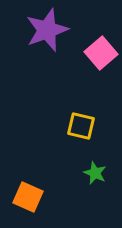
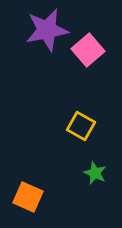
purple star: rotated 9 degrees clockwise
pink square: moved 13 px left, 3 px up
yellow square: rotated 16 degrees clockwise
